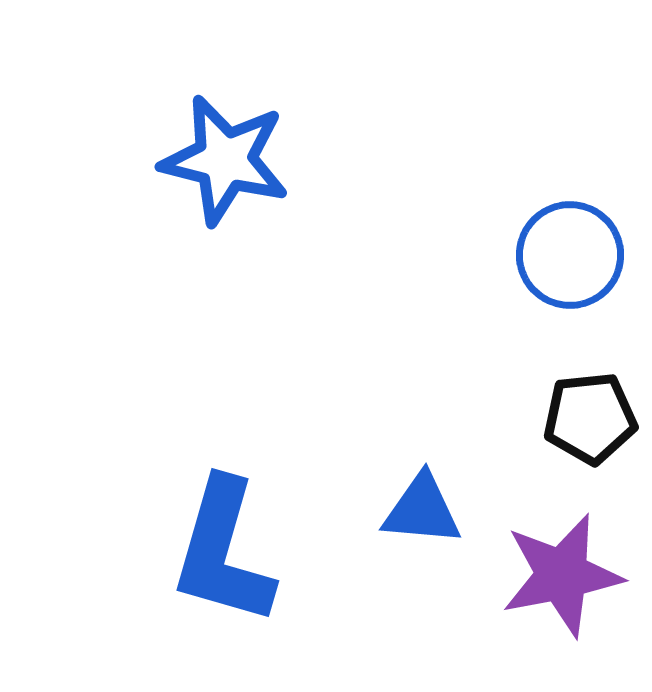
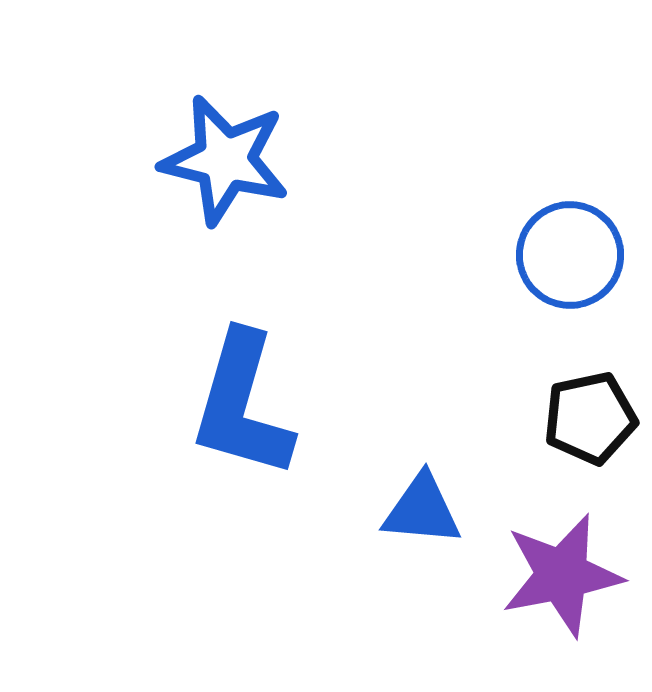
black pentagon: rotated 6 degrees counterclockwise
blue L-shape: moved 19 px right, 147 px up
